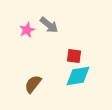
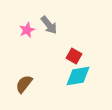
gray arrow: rotated 12 degrees clockwise
red square: rotated 21 degrees clockwise
brown semicircle: moved 9 px left
